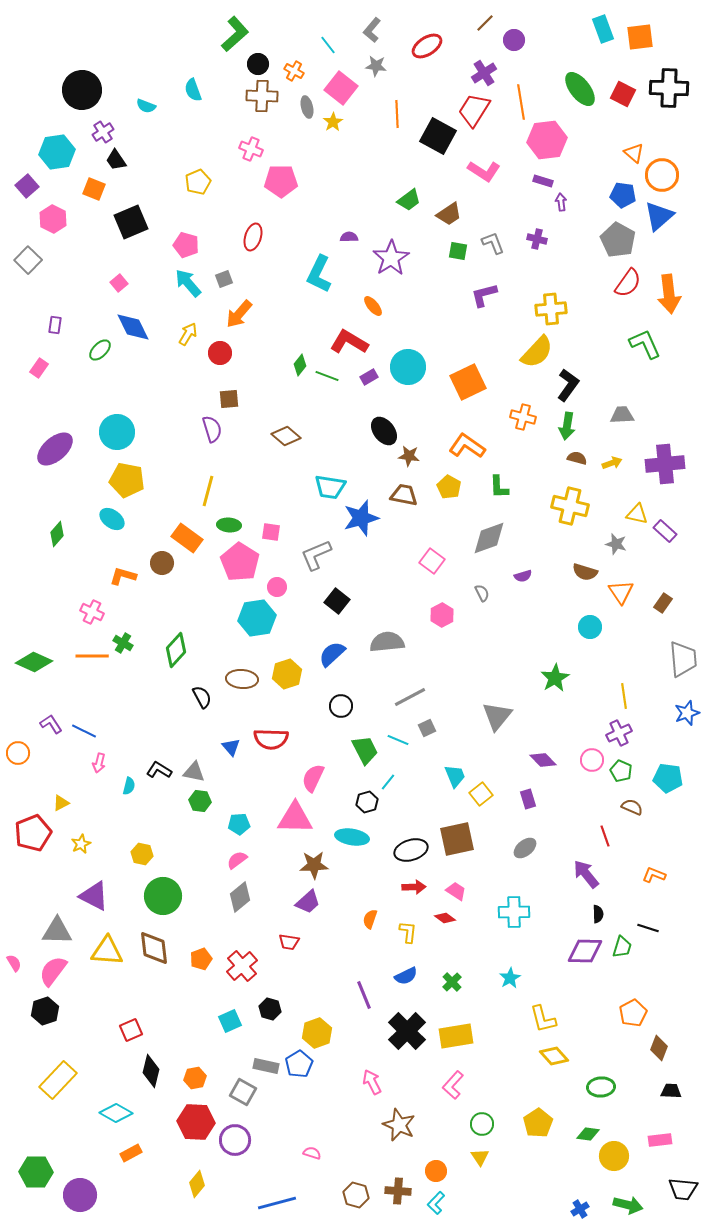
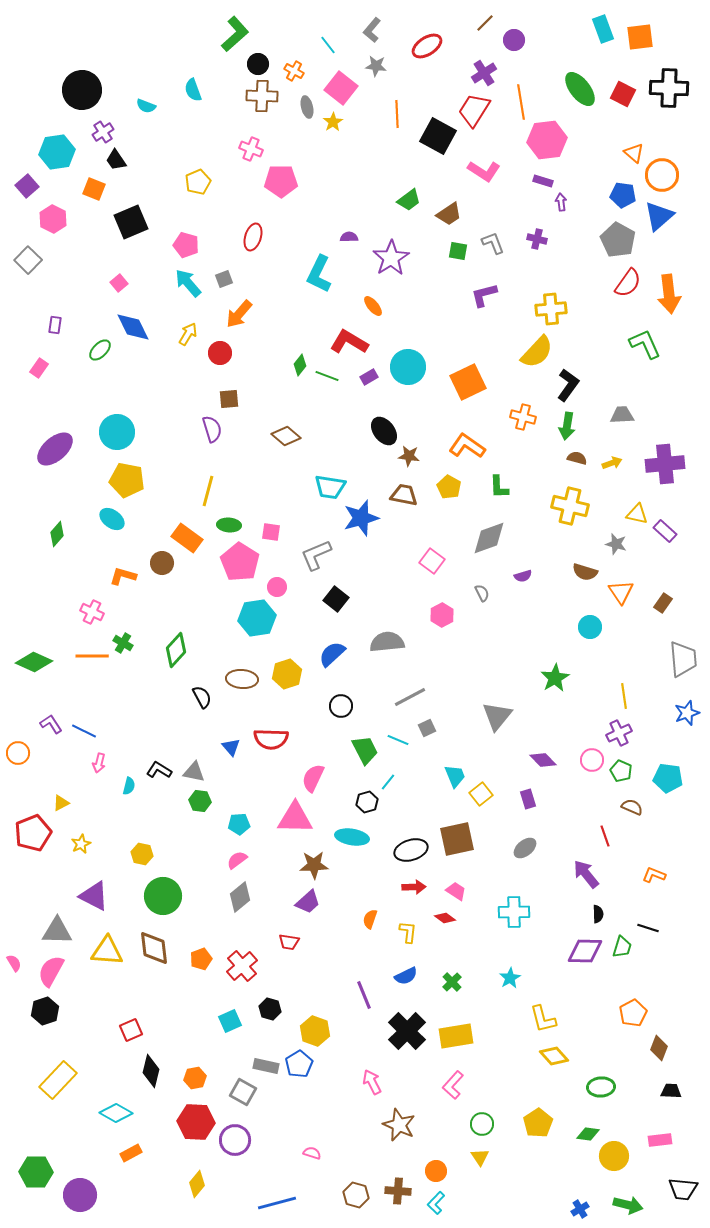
black square at (337, 601): moved 1 px left, 2 px up
pink semicircle at (53, 971): moved 2 px left; rotated 8 degrees counterclockwise
yellow hexagon at (317, 1033): moved 2 px left, 2 px up; rotated 20 degrees counterclockwise
